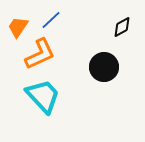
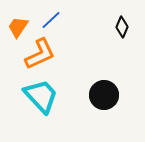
black diamond: rotated 40 degrees counterclockwise
black circle: moved 28 px down
cyan trapezoid: moved 2 px left
